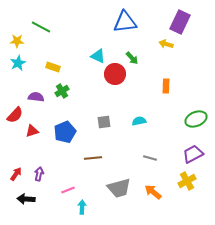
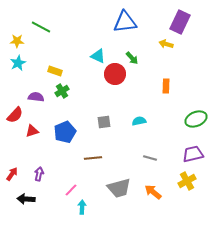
yellow rectangle: moved 2 px right, 4 px down
purple trapezoid: rotated 15 degrees clockwise
red arrow: moved 4 px left
pink line: moved 3 px right; rotated 24 degrees counterclockwise
